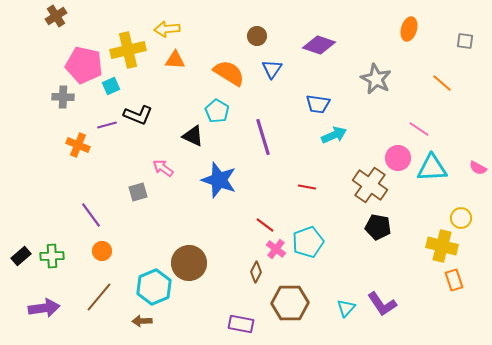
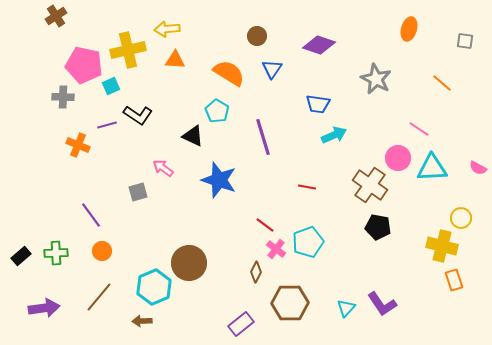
black L-shape at (138, 115): rotated 12 degrees clockwise
green cross at (52, 256): moved 4 px right, 3 px up
purple rectangle at (241, 324): rotated 50 degrees counterclockwise
